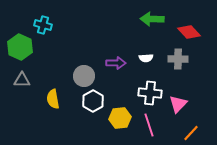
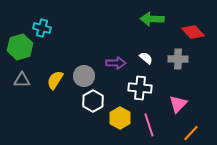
cyan cross: moved 1 px left, 3 px down
red diamond: moved 4 px right
green hexagon: rotated 20 degrees clockwise
white semicircle: rotated 136 degrees counterclockwise
white cross: moved 10 px left, 5 px up
yellow semicircle: moved 2 px right, 19 px up; rotated 42 degrees clockwise
yellow hexagon: rotated 25 degrees counterclockwise
